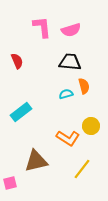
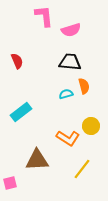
pink L-shape: moved 2 px right, 11 px up
brown triangle: moved 1 px right, 1 px up; rotated 10 degrees clockwise
